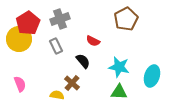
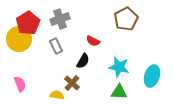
black semicircle: rotated 70 degrees clockwise
